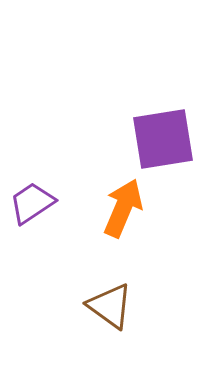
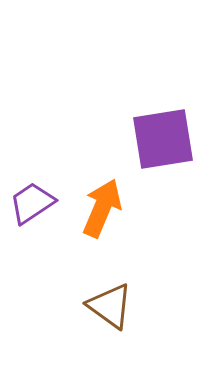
orange arrow: moved 21 px left
